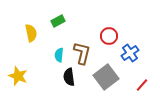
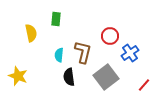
green rectangle: moved 2 px left, 2 px up; rotated 56 degrees counterclockwise
red circle: moved 1 px right
brown L-shape: moved 1 px right, 1 px up
red line: moved 2 px right
